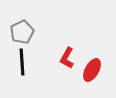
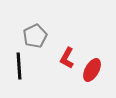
gray pentagon: moved 13 px right, 4 px down
black line: moved 3 px left, 4 px down
